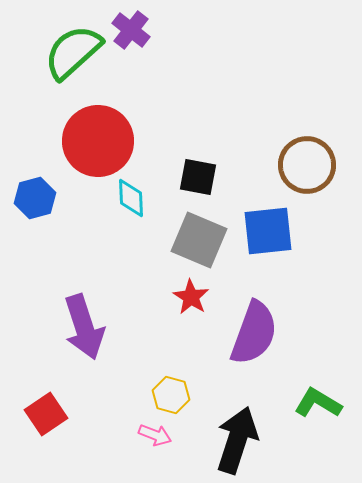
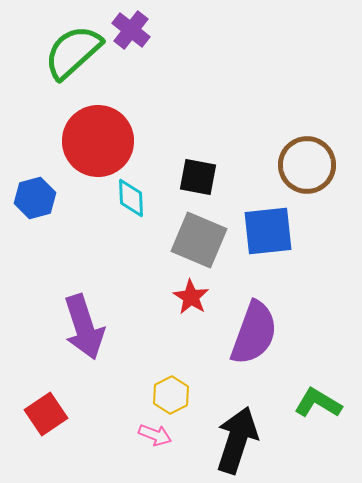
yellow hexagon: rotated 18 degrees clockwise
